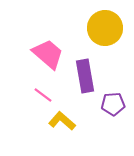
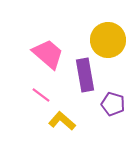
yellow circle: moved 3 px right, 12 px down
purple rectangle: moved 1 px up
pink line: moved 2 px left
purple pentagon: rotated 20 degrees clockwise
